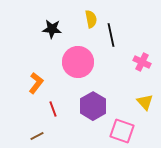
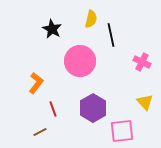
yellow semicircle: rotated 24 degrees clockwise
black star: rotated 24 degrees clockwise
pink circle: moved 2 px right, 1 px up
purple hexagon: moved 2 px down
pink square: rotated 25 degrees counterclockwise
brown line: moved 3 px right, 4 px up
